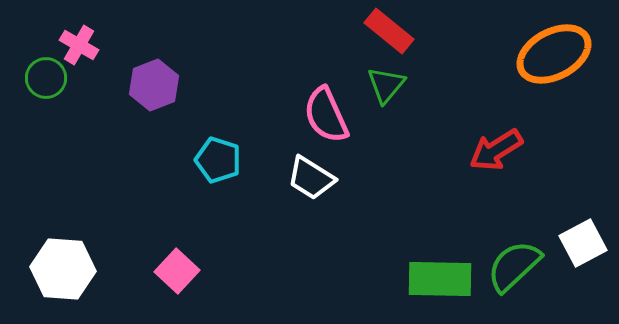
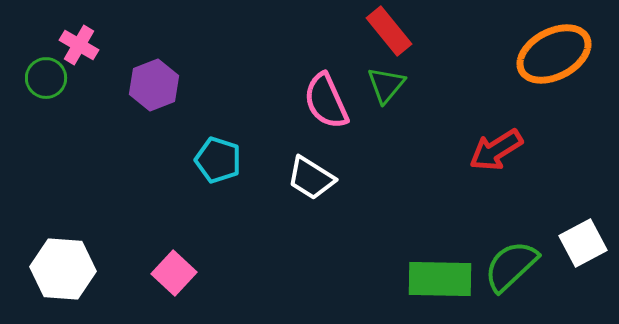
red rectangle: rotated 12 degrees clockwise
pink semicircle: moved 14 px up
green semicircle: moved 3 px left
pink square: moved 3 px left, 2 px down
